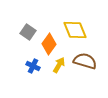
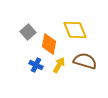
gray square: rotated 14 degrees clockwise
orange diamond: rotated 25 degrees counterclockwise
blue cross: moved 3 px right, 1 px up
